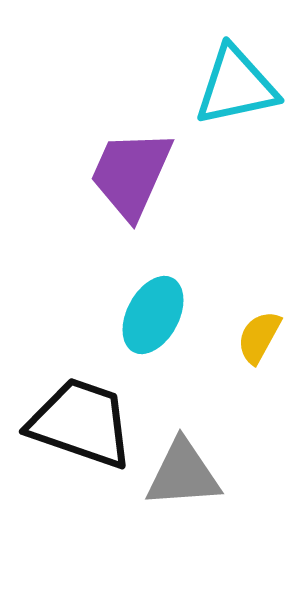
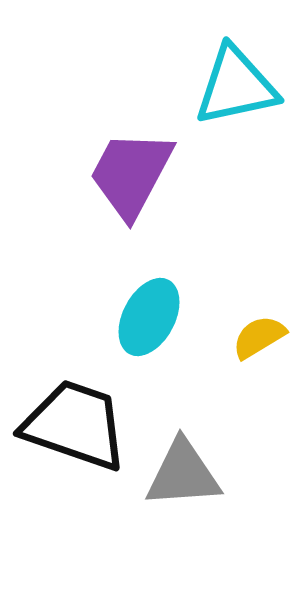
purple trapezoid: rotated 4 degrees clockwise
cyan ellipse: moved 4 px left, 2 px down
yellow semicircle: rotated 30 degrees clockwise
black trapezoid: moved 6 px left, 2 px down
